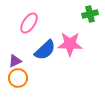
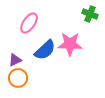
green cross: rotated 35 degrees clockwise
purple triangle: moved 1 px up
